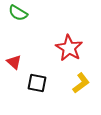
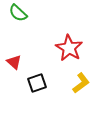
green semicircle: rotated 12 degrees clockwise
black square: rotated 30 degrees counterclockwise
